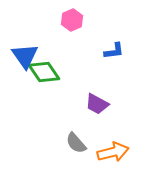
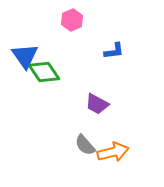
gray semicircle: moved 9 px right, 2 px down
